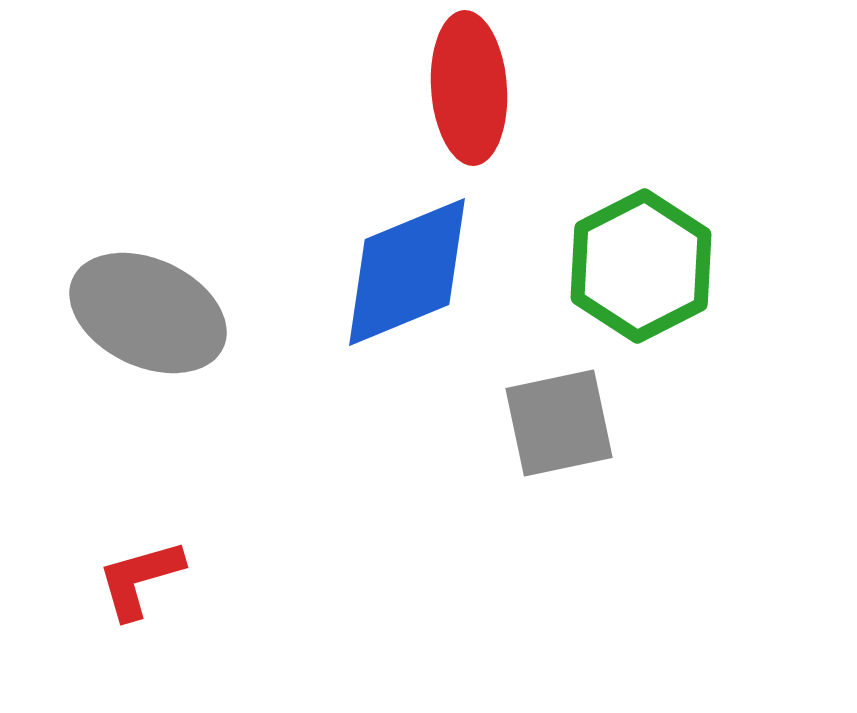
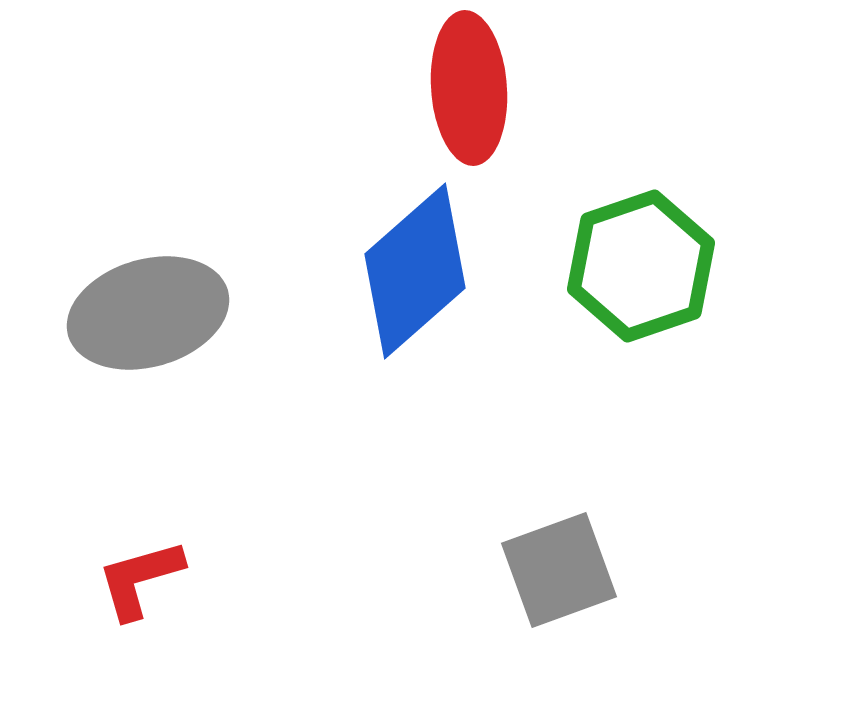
green hexagon: rotated 8 degrees clockwise
blue diamond: moved 8 px right, 1 px up; rotated 19 degrees counterclockwise
gray ellipse: rotated 41 degrees counterclockwise
gray square: moved 147 px down; rotated 8 degrees counterclockwise
